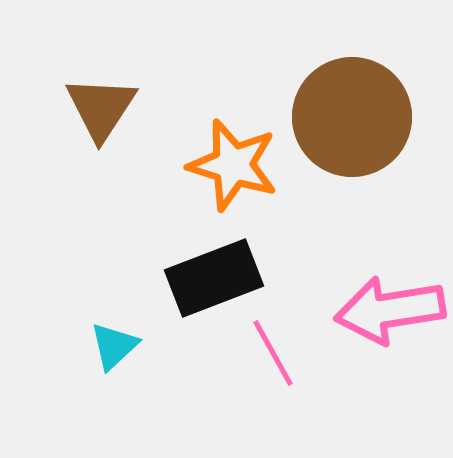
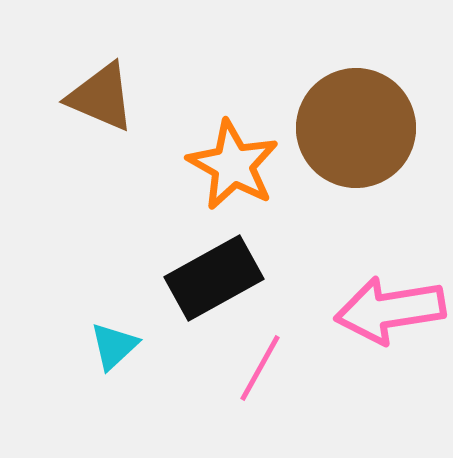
brown triangle: moved 11 px up; rotated 40 degrees counterclockwise
brown circle: moved 4 px right, 11 px down
orange star: rotated 12 degrees clockwise
black rectangle: rotated 8 degrees counterclockwise
pink line: moved 13 px left, 15 px down; rotated 58 degrees clockwise
